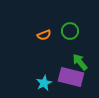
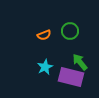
cyan star: moved 1 px right, 16 px up
